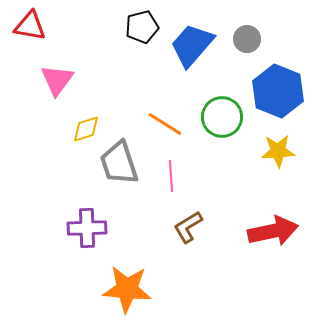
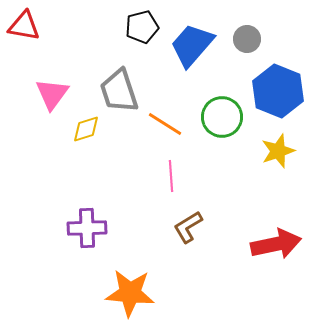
red triangle: moved 6 px left
pink triangle: moved 5 px left, 14 px down
yellow star: rotated 16 degrees counterclockwise
gray trapezoid: moved 72 px up
red arrow: moved 3 px right, 13 px down
orange star: moved 3 px right, 4 px down
